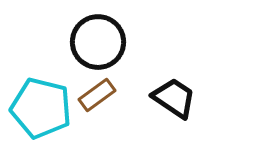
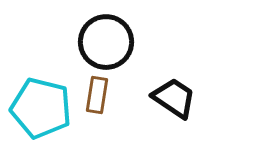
black circle: moved 8 px right
brown rectangle: rotated 45 degrees counterclockwise
